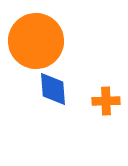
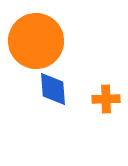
orange cross: moved 2 px up
